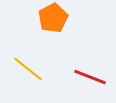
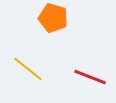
orange pentagon: rotated 28 degrees counterclockwise
